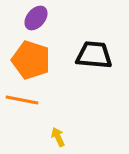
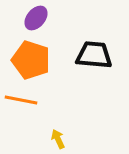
orange line: moved 1 px left
yellow arrow: moved 2 px down
